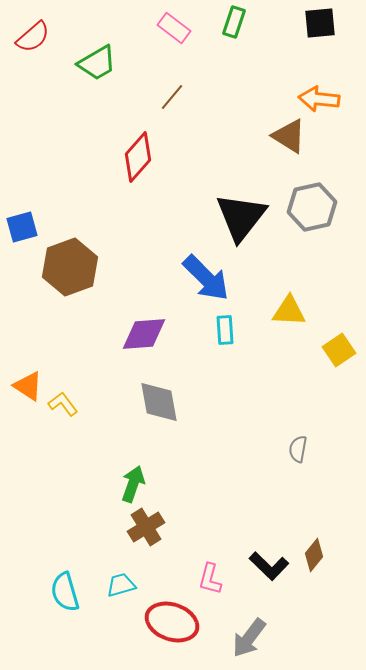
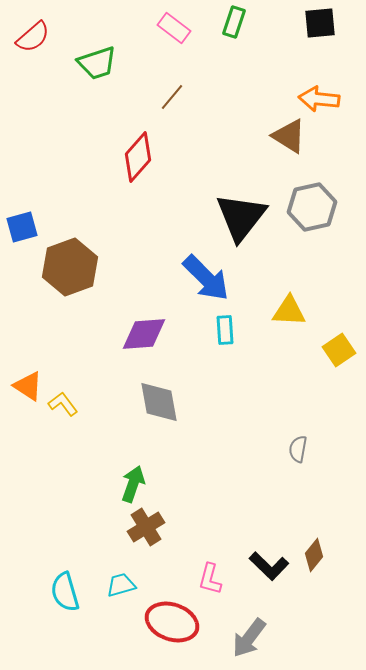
green trapezoid: rotated 12 degrees clockwise
